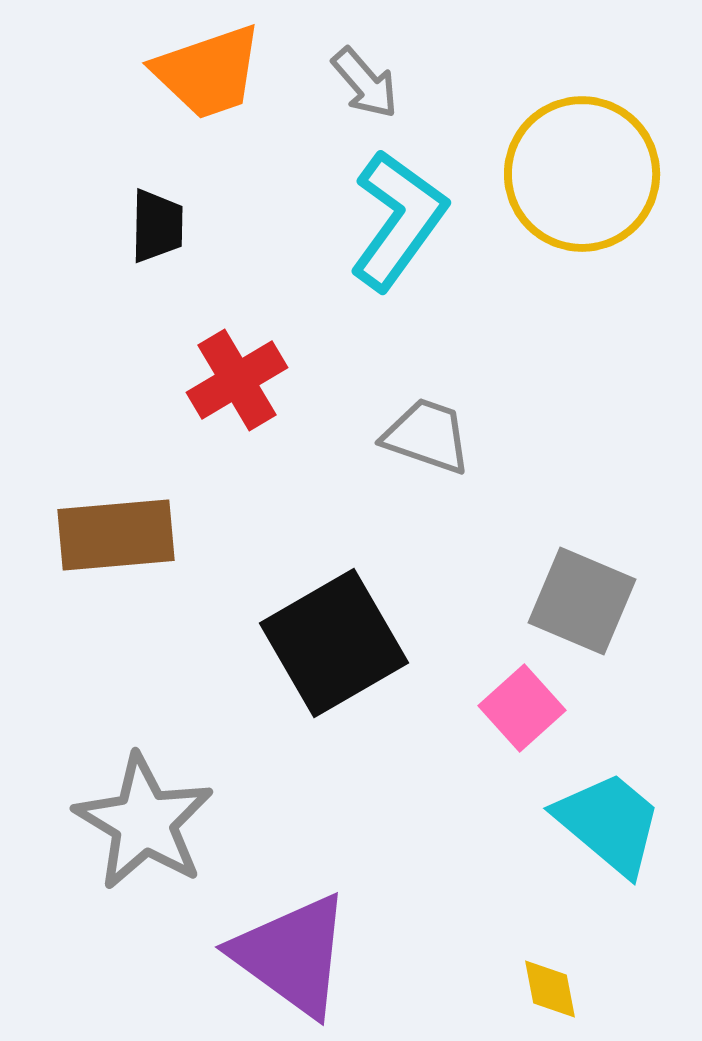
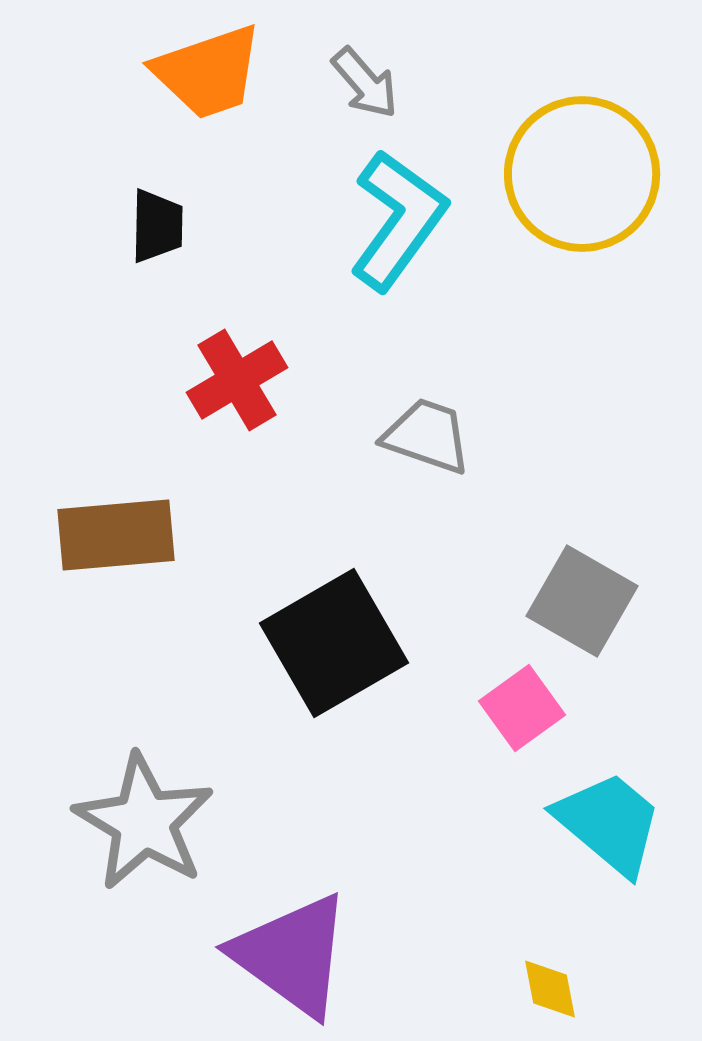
gray square: rotated 7 degrees clockwise
pink square: rotated 6 degrees clockwise
